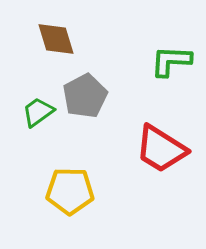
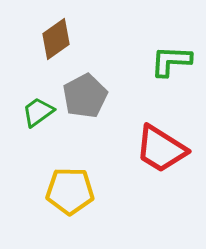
brown diamond: rotated 72 degrees clockwise
